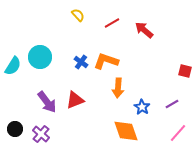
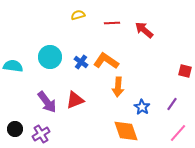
yellow semicircle: rotated 64 degrees counterclockwise
red line: rotated 28 degrees clockwise
cyan circle: moved 10 px right
orange L-shape: rotated 15 degrees clockwise
cyan semicircle: rotated 114 degrees counterclockwise
orange arrow: moved 1 px up
purple line: rotated 24 degrees counterclockwise
purple cross: rotated 18 degrees clockwise
